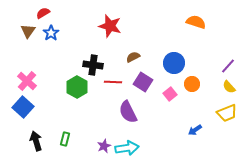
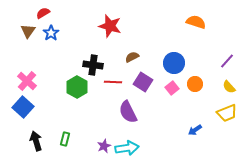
brown semicircle: moved 1 px left
purple line: moved 1 px left, 5 px up
orange circle: moved 3 px right
pink square: moved 2 px right, 6 px up
